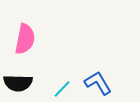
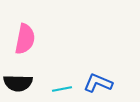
blue L-shape: rotated 36 degrees counterclockwise
cyan line: rotated 36 degrees clockwise
